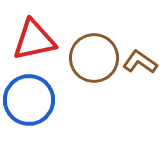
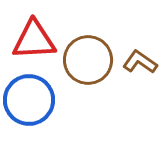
red triangle: rotated 9 degrees clockwise
brown circle: moved 6 px left, 2 px down
